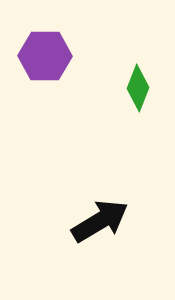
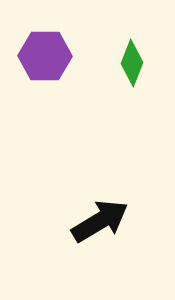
green diamond: moved 6 px left, 25 px up
